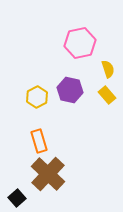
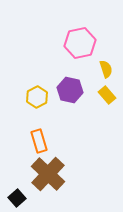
yellow semicircle: moved 2 px left
